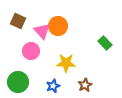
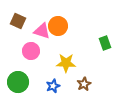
pink triangle: rotated 30 degrees counterclockwise
green rectangle: rotated 24 degrees clockwise
brown star: moved 1 px left, 1 px up
